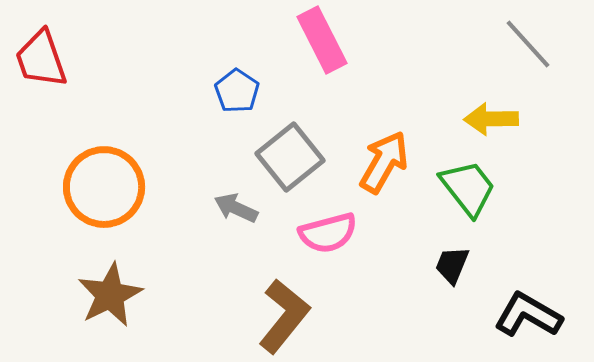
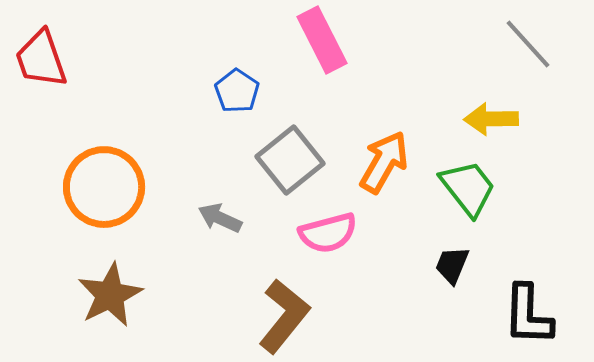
gray square: moved 3 px down
gray arrow: moved 16 px left, 10 px down
black L-shape: rotated 118 degrees counterclockwise
